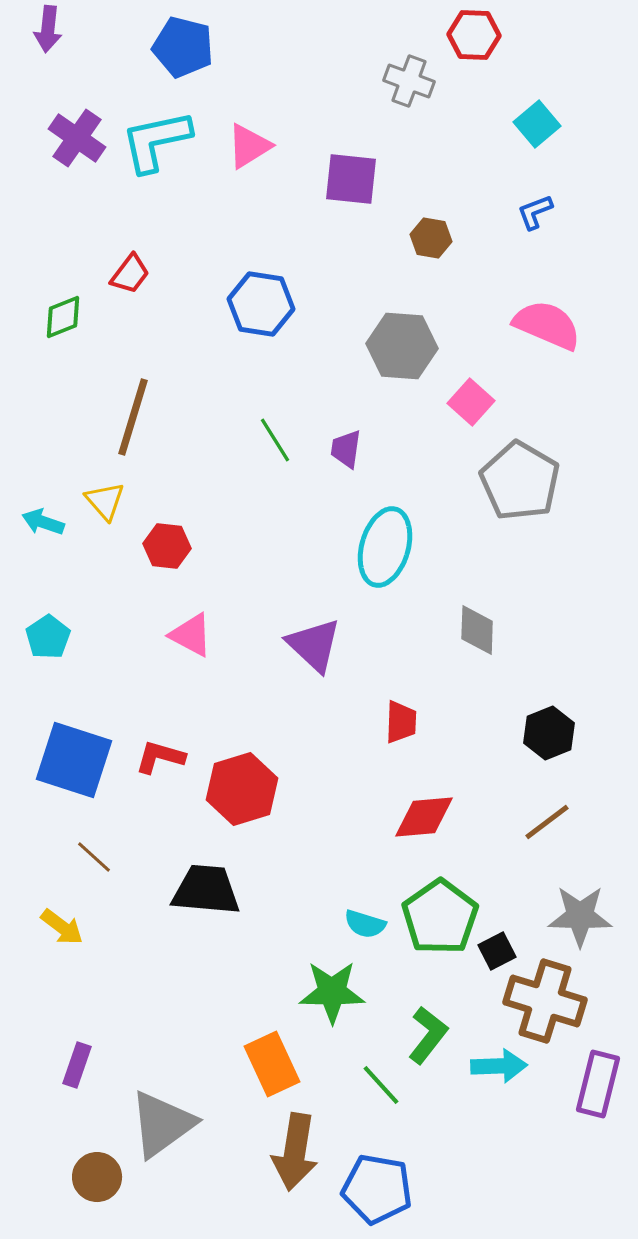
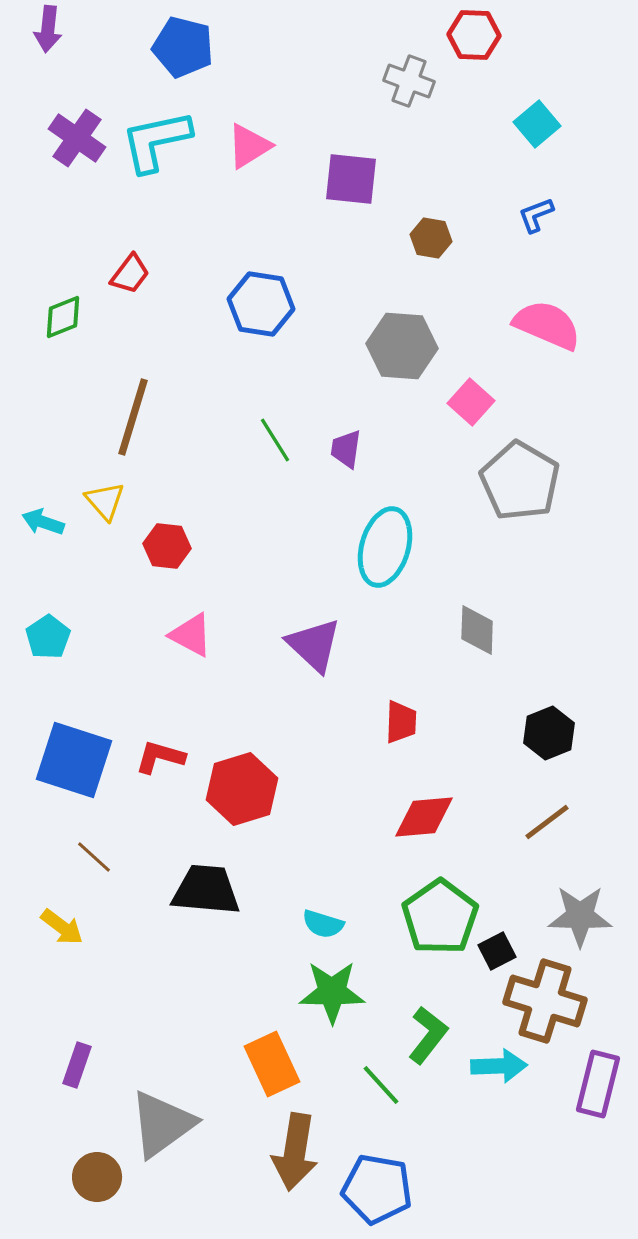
blue L-shape at (535, 212): moved 1 px right, 3 px down
cyan semicircle at (365, 924): moved 42 px left
